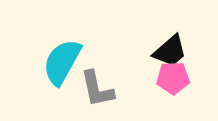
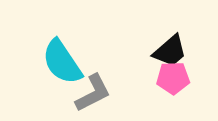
cyan semicircle: rotated 63 degrees counterclockwise
gray L-shape: moved 4 px left, 4 px down; rotated 105 degrees counterclockwise
